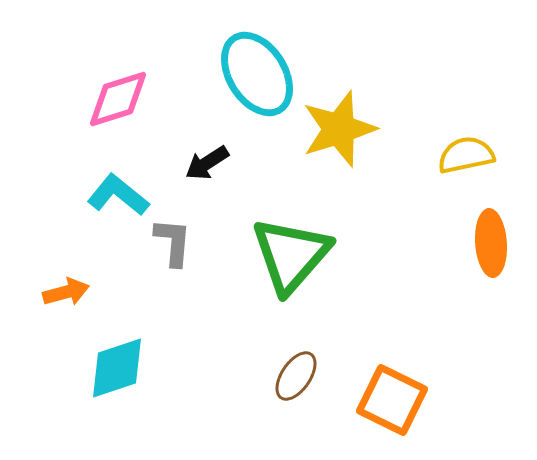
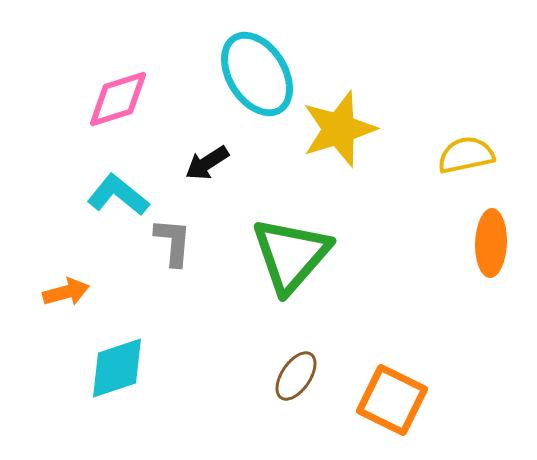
orange ellipse: rotated 6 degrees clockwise
